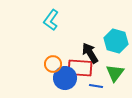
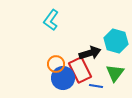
black arrow: rotated 105 degrees clockwise
orange circle: moved 3 px right
red rectangle: moved 2 px down; rotated 60 degrees clockwise
blue circle: moved 2 px left
